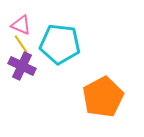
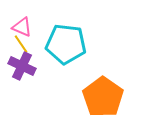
pink triangle: moved 1 px right, 2 px down
cyan pentagon: moved 6 px right
orange pentagon: rotated 9 degrees counterclockwise
